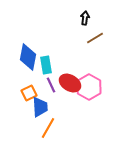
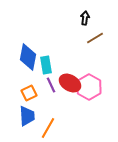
blue trapezoid: moved 13 px left, 9 px down
